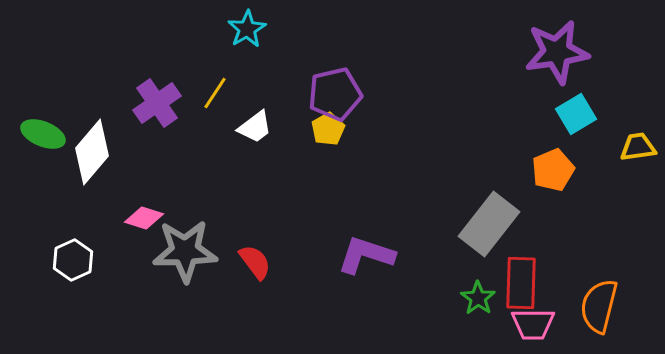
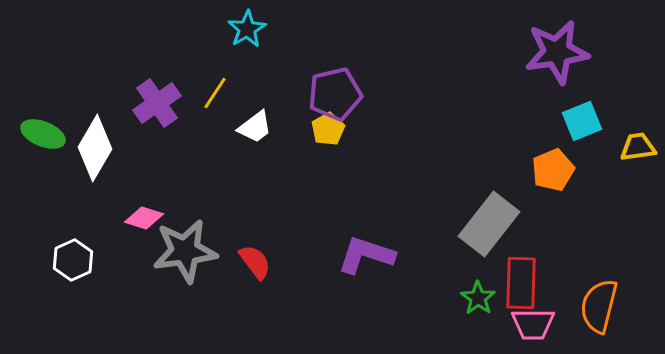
cyan square: moved 6 px right, 7 px down; rotated 9 degrees clockwise
white diamond: moved 3 px right, 4 px up; rotated 10 degrees counterclockwise
gray star: rotated 6 degrees counterclockwise
